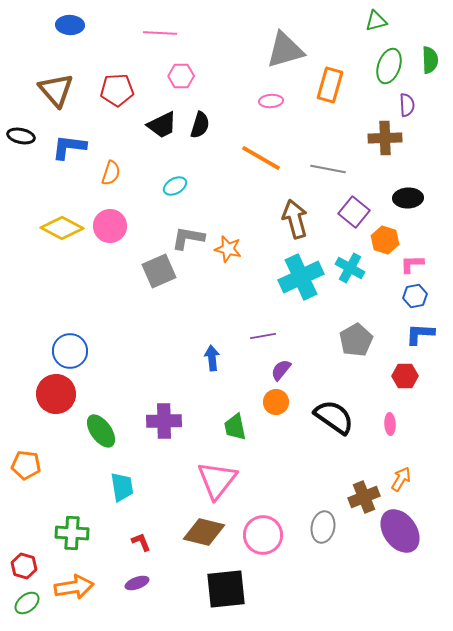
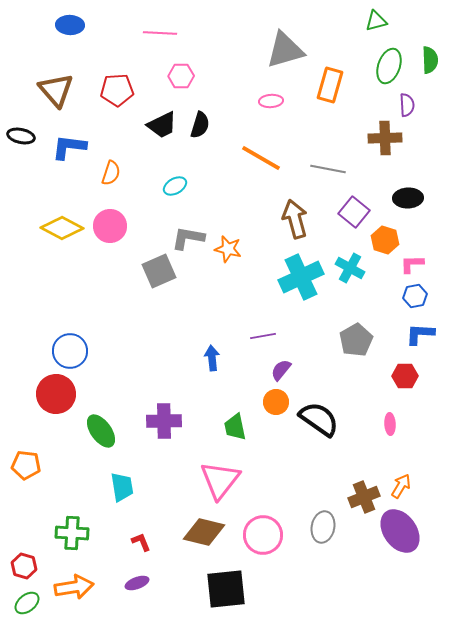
black semicircle at (334, 417): moved 15 px left, 2 px down
orange arrow at (401, 479): moved 7 px down
pink triangle at (217, 480): moved 3 px right
